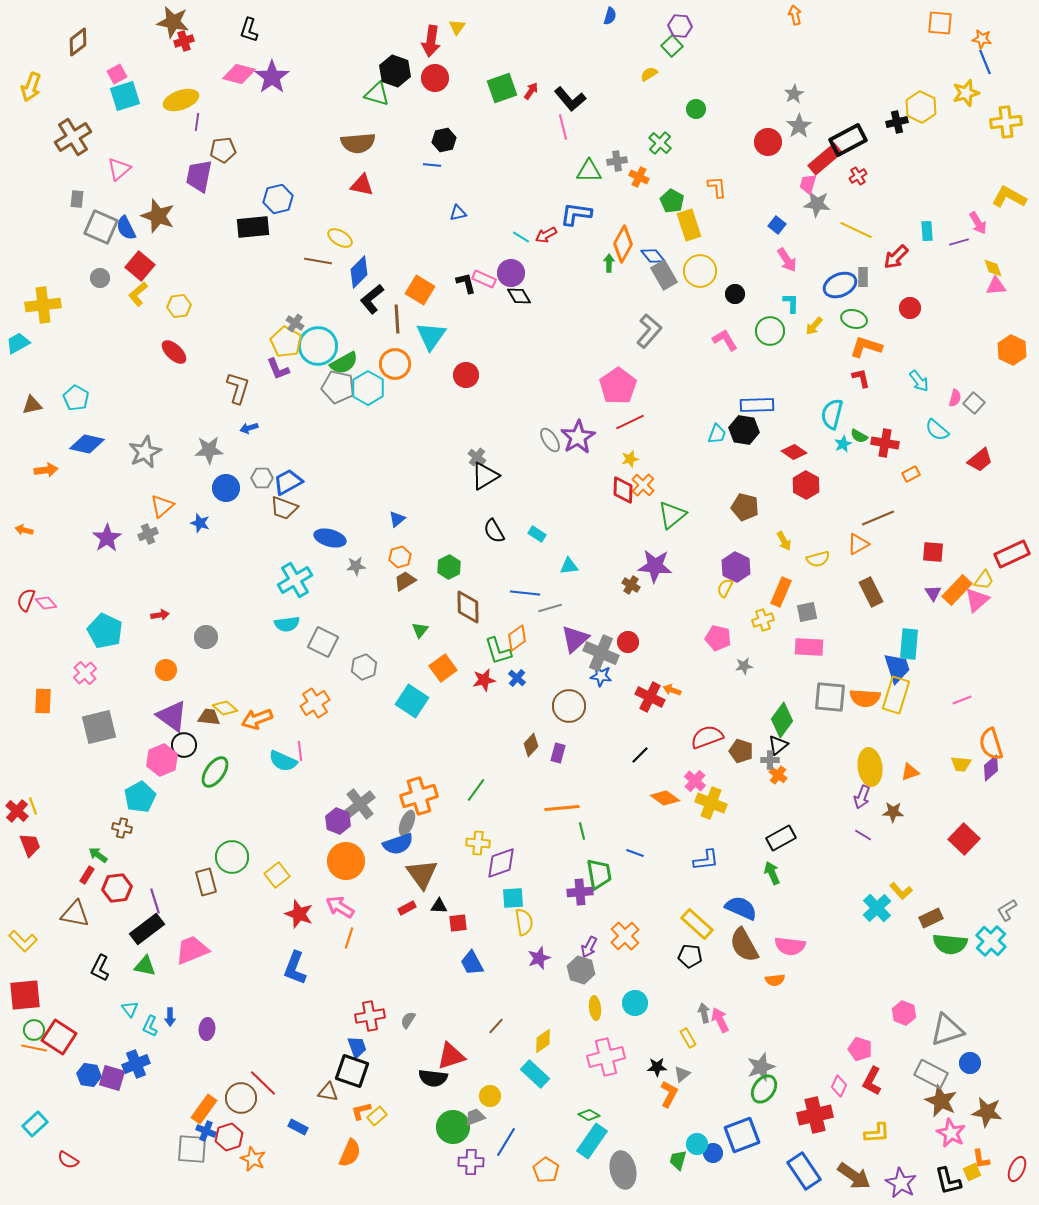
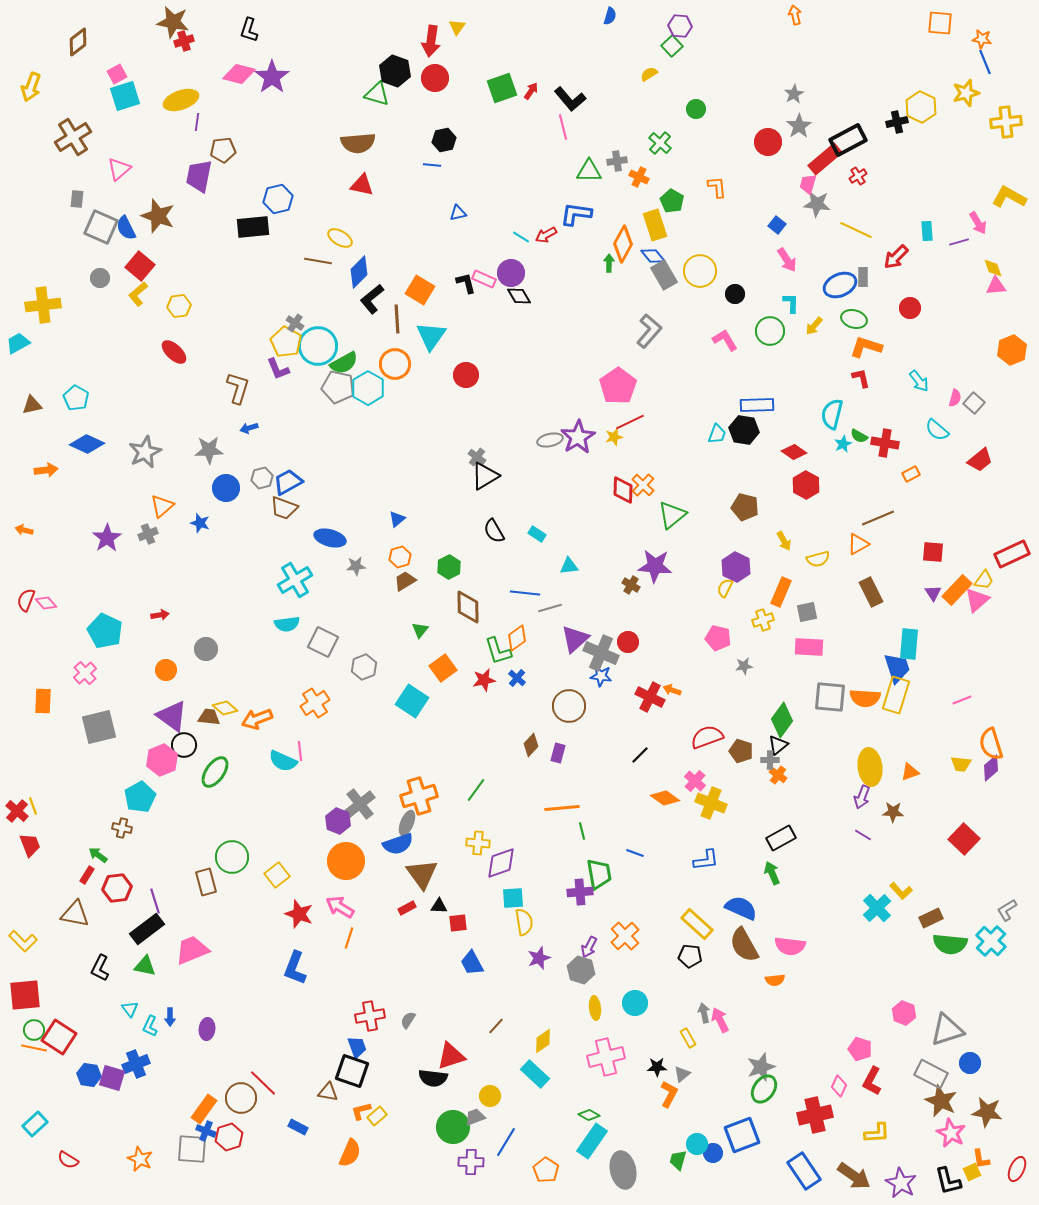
yellow rectangle at (689, 225): moved 34 px left
orange hexagon at (1012, 350): rotated 12 degrees clockwise
gray ellipse at (550, 440): rotated 70 degrees counterclockwise
blue diamond at (87, 444): rotated 12 degrees clockwise
yellow star at (630, 459): moved 16 px left, 22 px up
gray hexagon at (262, 478): rotated 15 degrees counterclockwise
gray circle at (206, 637): moved 12 px down
orange star at (253, 1159): moved 113 px left
